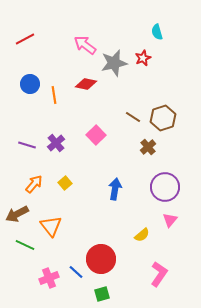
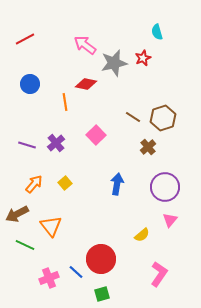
orange line: moved 11 px right, 7 px down
blue arrow: moved 2 px right, 5 px up
